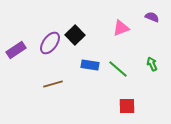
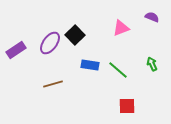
green line: moved 1 px down
